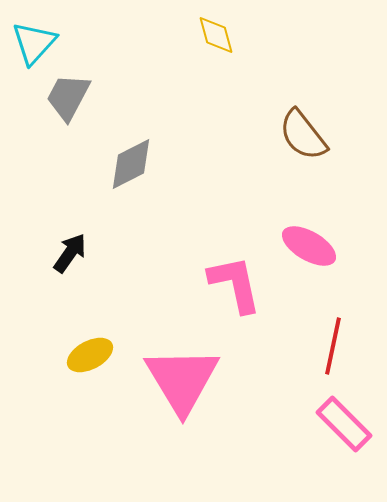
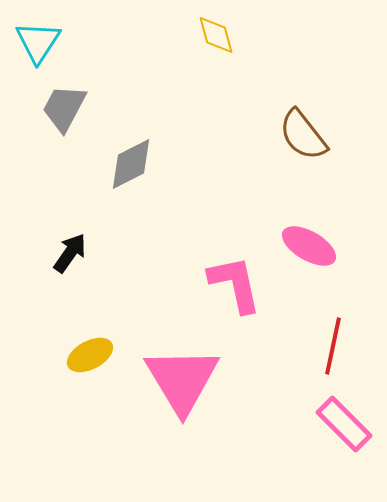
cyan triangle: moved 4 px right, 1 px up; rotated 9 degrees counterclockwise
gray trapezoid: moved 4 px left, 11 px down
